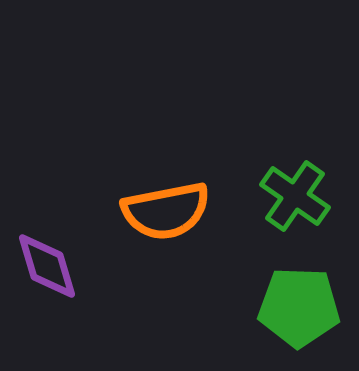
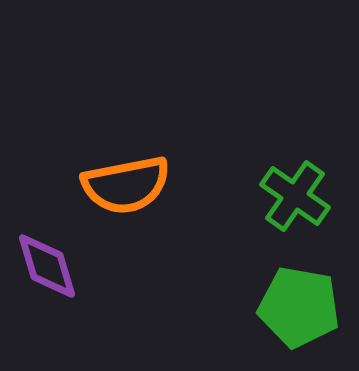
orange semicircle: moved 40 px left, 26 px up
green pentagon: rotated 8 degrees clockwise
